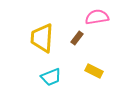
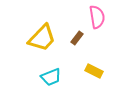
pink semicircle: rotated 90 degrees clockwise
yellow trapezoid: rotated 140 degrees counterclockwise
